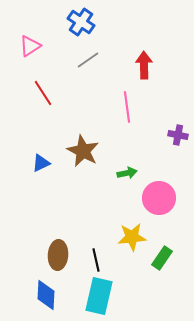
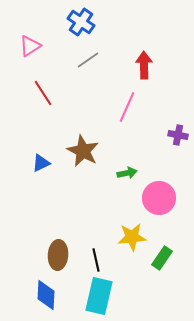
pink line: rotated 32 degrees clockwise
